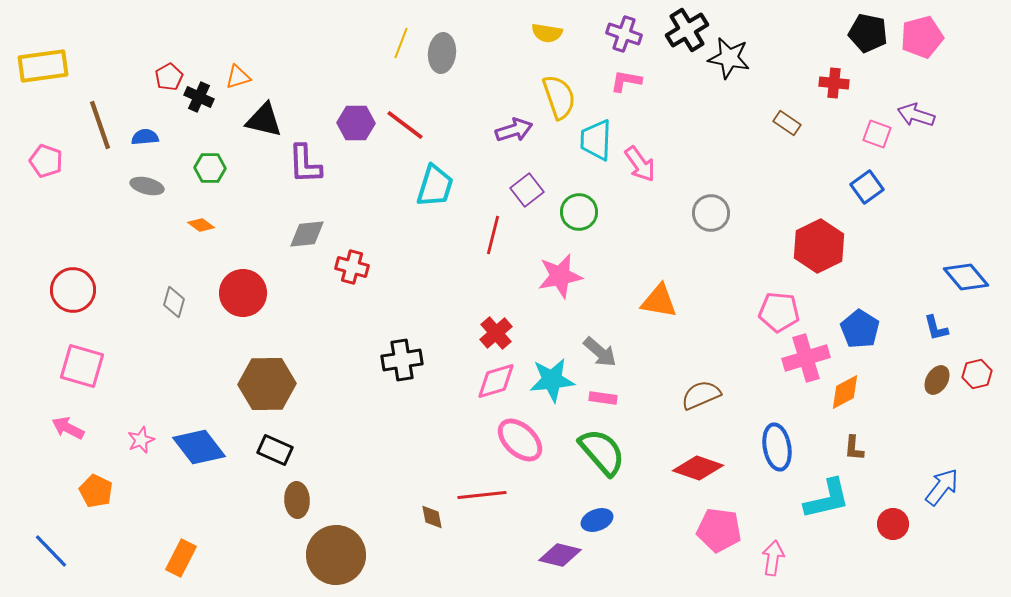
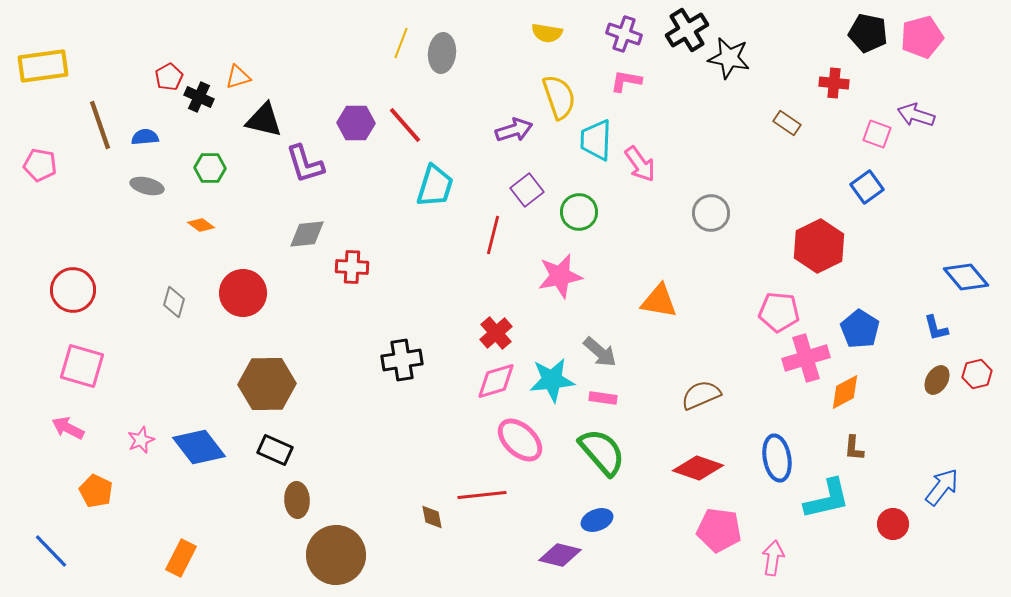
red line at (405, 125): rotated 12 degrees clockwise
pink pentagon at (46, 161): moved 6 px left, 4 px down; rotated 8 degrees counterclockwise
purple L-shape at (305, 164): rotated 15 degrees counterclockwise
red cross at (352, 267): rotated 12 degrees counterclockwise
blue ellipse at (777, 447): moved 11 px down
